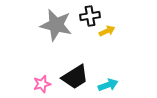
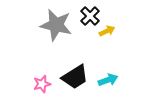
black cross: rotated 36 degrees counterclockwise
cyan arrow: moved 5 px up
